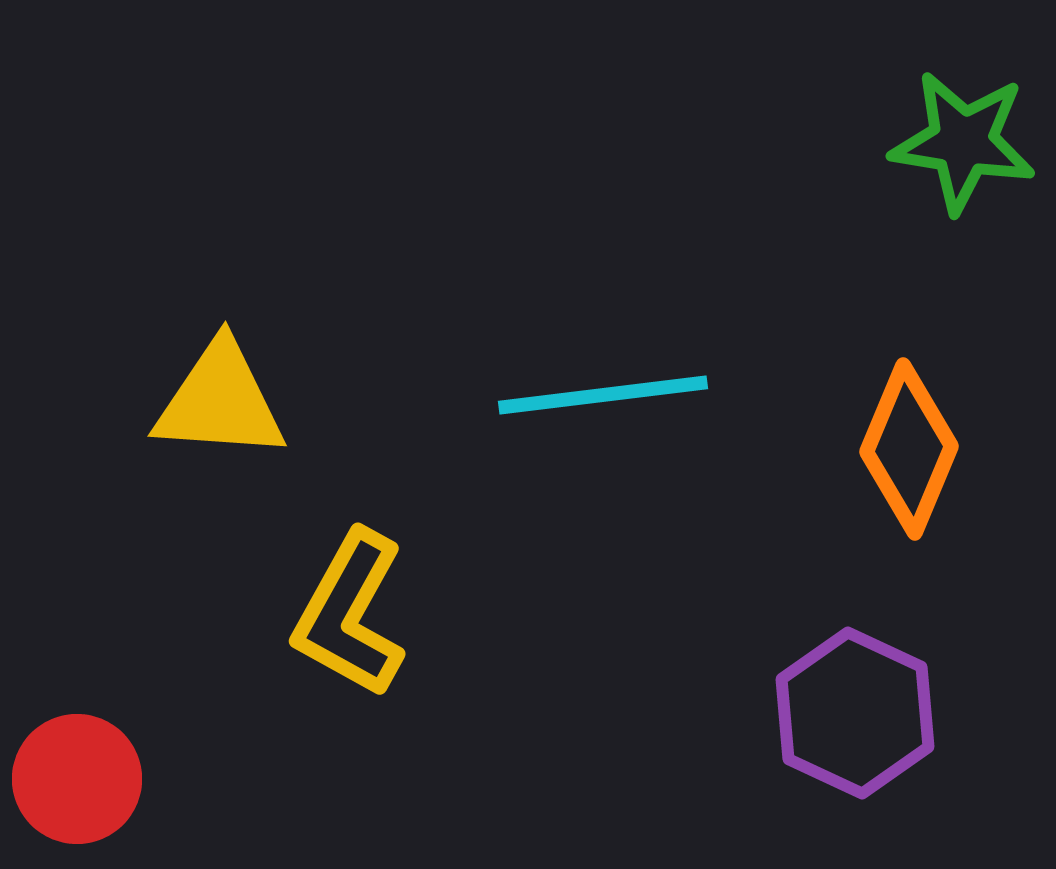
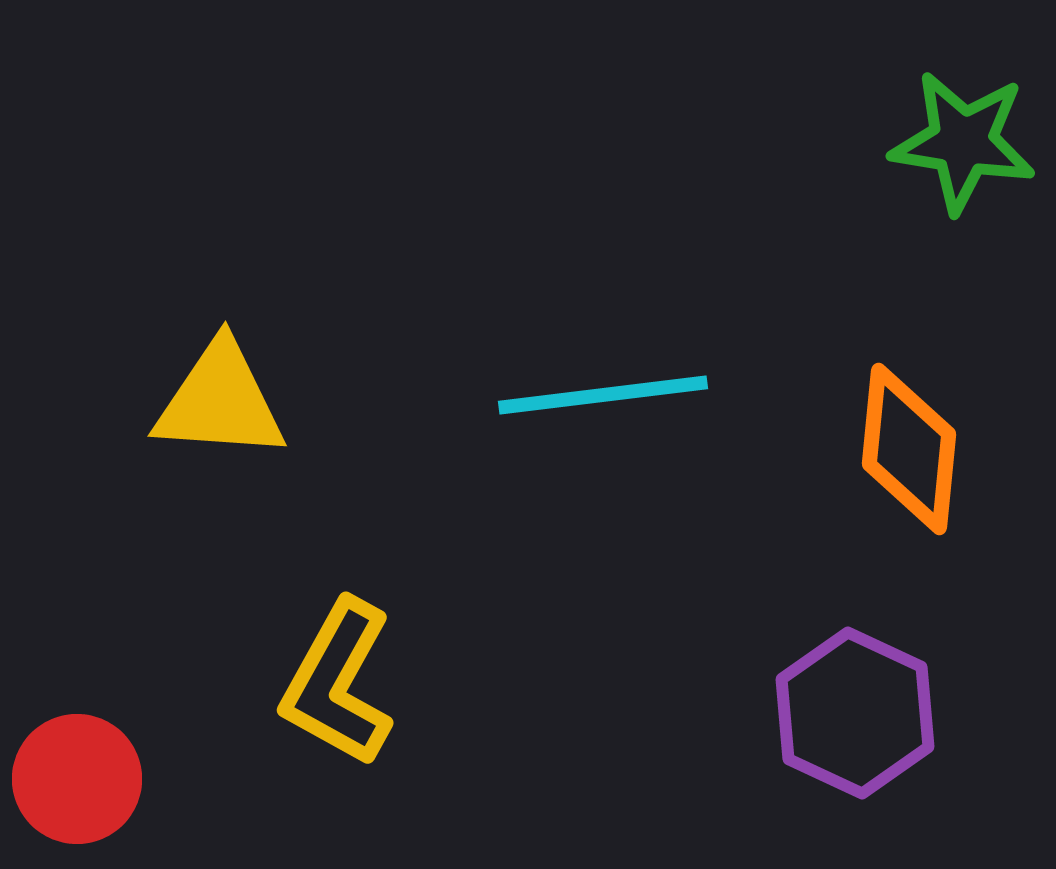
orange diamond: rotated 17 degrees counterclockwise
yellow L-shape: moved 12 px left, 69 px down
